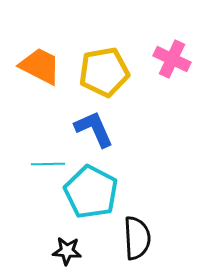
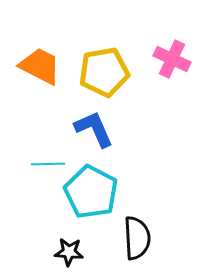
black star: moved 2 px right, 1 px down
